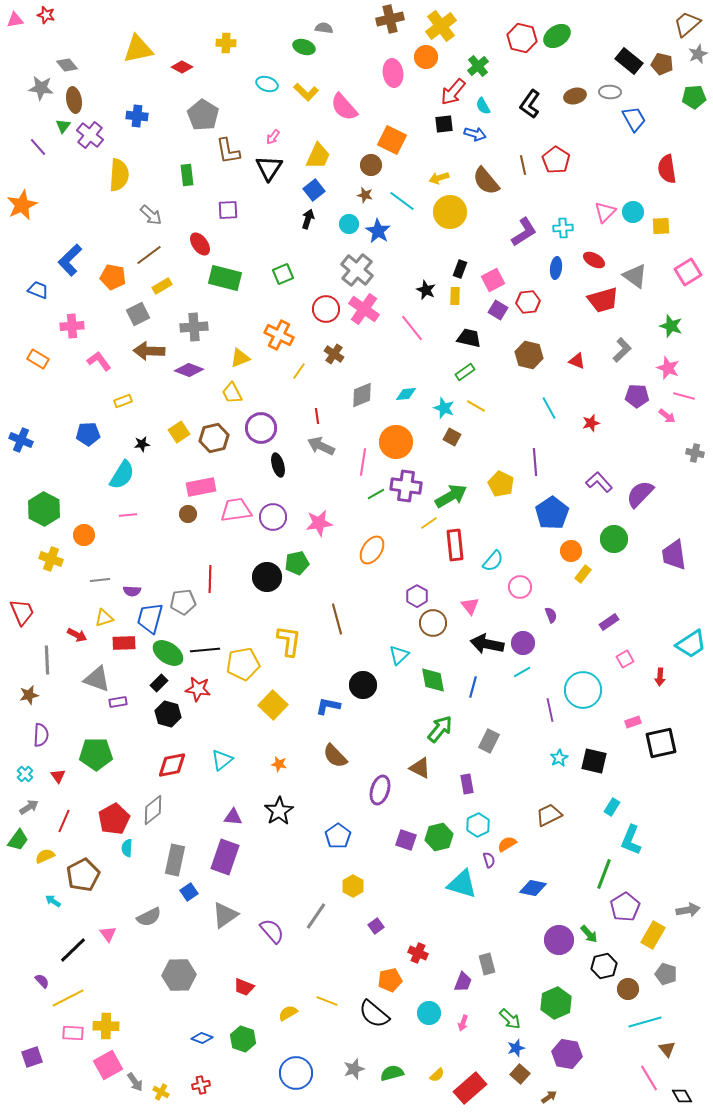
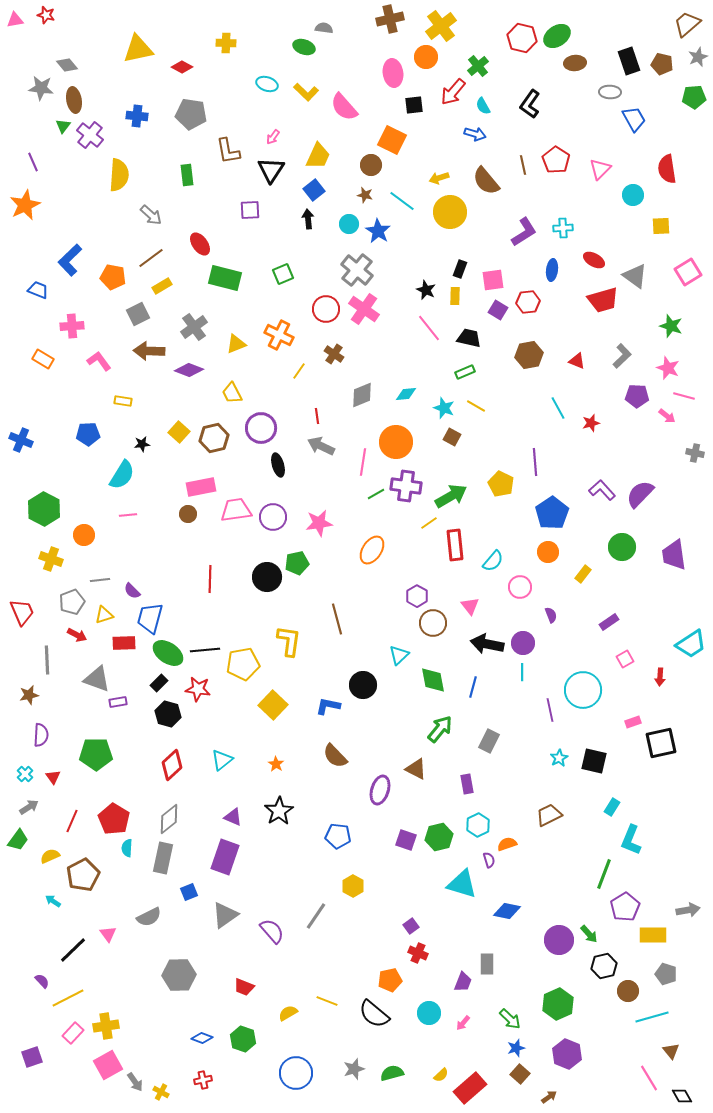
gray star at (698, 54): moved 3 px down
black rectangle at (629, 61): rotated 32 degrees clockwise
brown ellipse at (575, 96): moved 33 px up; rotated 10 degrees clockwise
gray pentagon at (203, 115): moved 12 px left, 1 px up; rotated 24 degrees counterclockwise
black square at (444, 124): moved 30 px left, 19 px up
purple line at (38, 147): moved 5 px left, 15 px down; rotated 18 degrees clockwise
black triangle at (269, 168): moved 2 px right, 2 px down
orange star at (22, 205): moved 3 px right
purple square at (228, 210): moved 22 px right
pink triangle at (605, 212): moved 5 px left, 43 px up
cyan circle at (633, 212): moved 17 px up
black arrow at (308, 219): rotated 24 degrees counterclockwise
brown line at (149, 255): moved 2 px right, 3 px down
blue ellipse at (556, 268): moved 4 px left, 2 px down
pink square at (493, 280): rotated 20 degrees clockwise
gray cross at (194, 327): rotated 32 degrees counterclockwise
pink line at (412, 328): moved 17 px right
gray L-shape at (622, 350): moved 6 px down
brown hexagon at (529, 355): rotated 24 degrees counterclockwise
yellow triangle at (240, 358): moved 4 px left, 14 px up
orange rectangle at (38, 359): moved 5 px right
green rectangle at (465, 372): rotated 12 degrees clockwise
yellow rectangle at (123, 401): rotated 30 degrees clockwise
cyan line at (549, 408): moved 9 px right
yellow square at (179, 432): rotated 15 degrees counterclockwise
purple L-shape at (599, 482): moved 3 px right, 8 px down
green circle at (614, 539): moved 8 px right, 8 px down
orange circle at (571, 551): moved 23 px left, 1 px down
purple semicircle at (132, 591): rotated 42 degrees clockwise
gray pentagon at (183, 602): moved 111 px left; rotated 15 degrees counterclockwise
yellow triangle at (104, 618): moved 3 px up
cyan line at (522, 672): rotated 60 degrees counterclockwise
orange star at (279, 764): moved 3 px left; rotated 21 degrees clockwise
red diamond at (172, 765): rotated 32 degrees counterclockwise
brown triangle at (420, 768): moved 4 px left, 1 px down
red triangle at (58, 776): moved 5 px left, 1 px down
gray diamond at (153, 810): moved 16 px right, 9 px down
purple triangle at (233, 817): rotated 18 degrees clockwise
red pentagon at (114, 819): rotated 12 degrees counterclockwise
red line at (64, 821): moved 8 px right
blue pentagon at (338, 836): rotated 30 degrees counterclockwise
orange semicircle at (507, 844): rotated 12 degrees clockwise
yellow semicircle at (45, 856): moved 5 px right
gray rectangle at (175, 860): moved 12 px left, 2 px up
blue diamond at (533, 888): moved 26 px left, 23 px down
blue square at (189, 892): rotated 12 degrees clockwise
purple square at (376, 926): moved 35 px right
yellow rectangle at (653, 935): rotated 60 degrees clockwise
gray rectangle at (487, 964): rotated 15 degrees clockwise
brown circle at (628, 989): moved 2 px down
green hexagon at (556, 1003): moved 2 px right, 1 px down
cyan line at (645, 1022): moved 7 px right, 5 px up
pink arrow at (463, 1023): rotated 21 degrees clockwise
yellow cross at (106, 1026): rotated 10 degrees counterclockwise
pink rectangle at (73, 1033): rotated 50 degrees counterclockwise
brown triangle at (667, 1049): moved 4 px right, 2 px down
purple hexagon at (567, 1054): rotated 12 degrees clockwise
yellow semicircle at (437, 1075): moved 4 px right
red cross at (201, 1085): moved 2 px right, 5 px up
